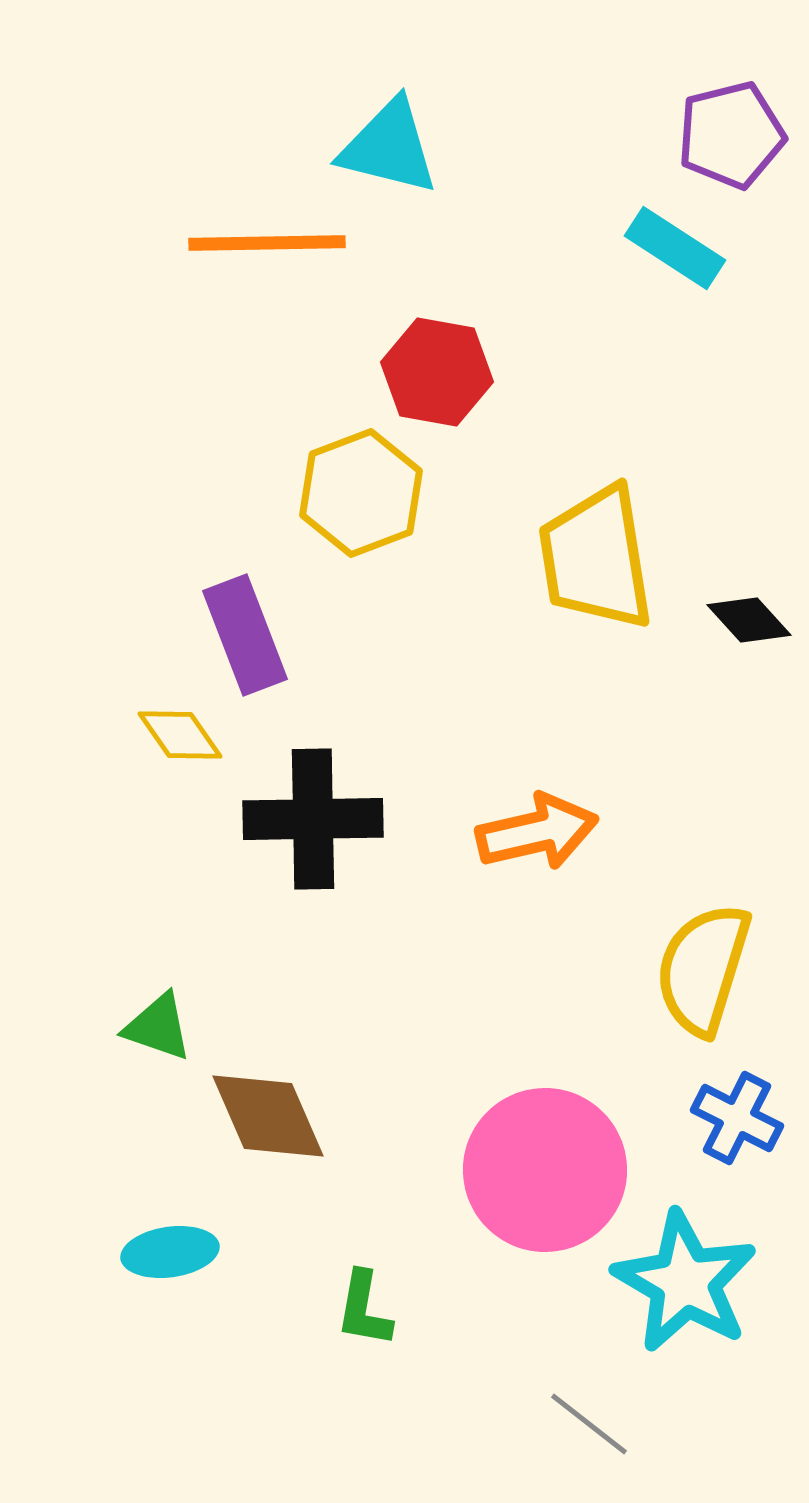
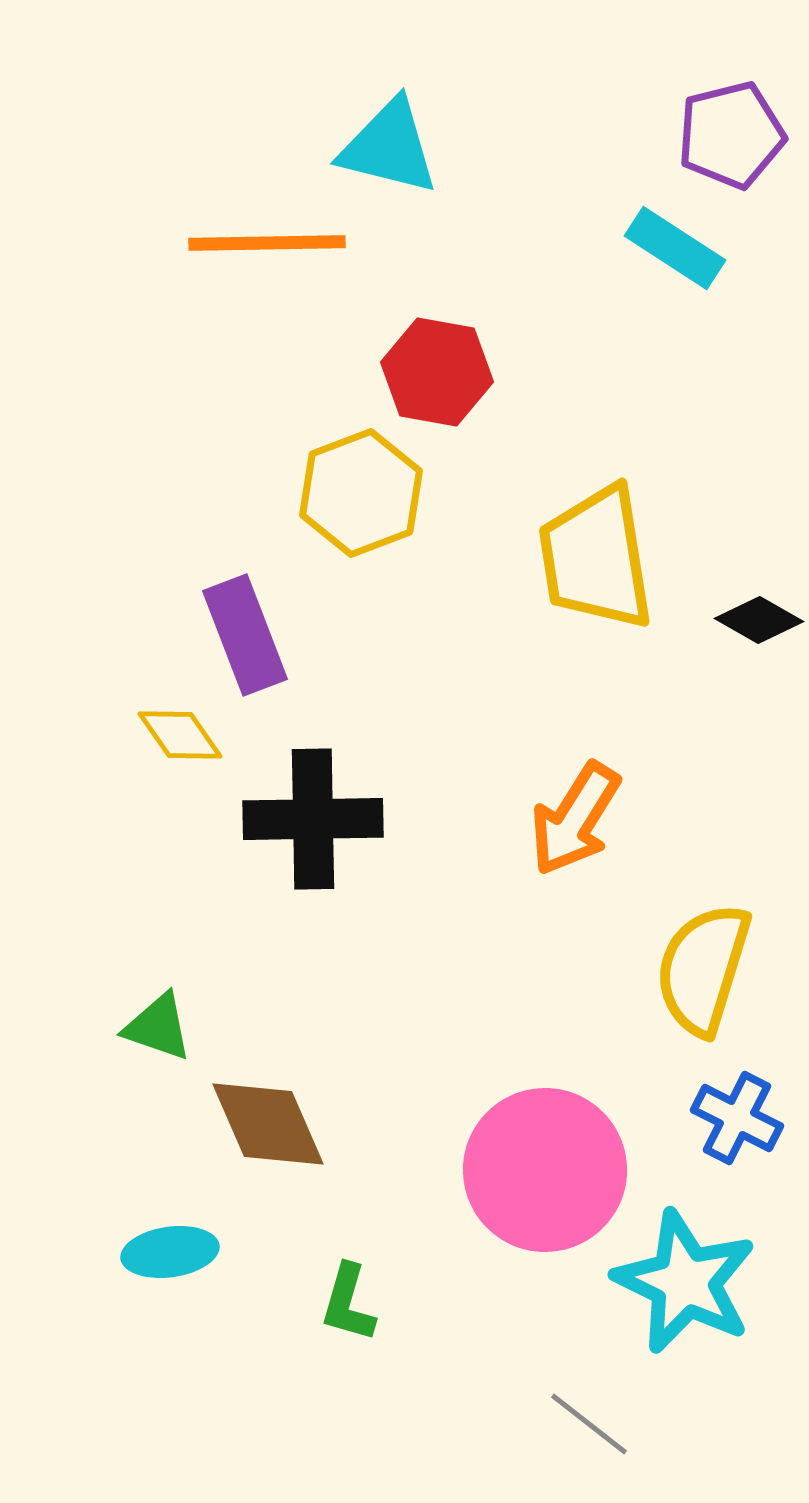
black diamond: moved 10 px right; rotated 18 degrees counterclockwise
orange arrow: moved 38 px right, 13 px up; rotated 135 degrees clockwise
brown diamond: moved 8 px down
cyan star: rotated 4 degrees counterclockwise
green L-shape: moved 16 px left, 6 px up; rotated 6 degrees clockwise
